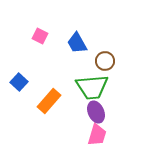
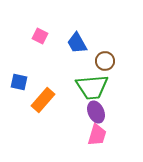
blue square: rotated 30 degrees counterclockwise
orange rectangle: moved 6 px left, 1 px up
